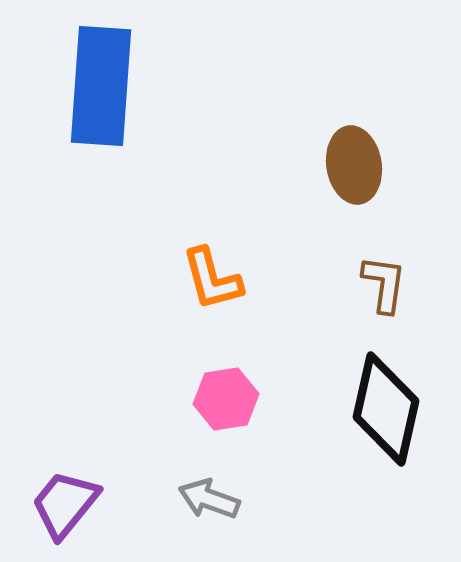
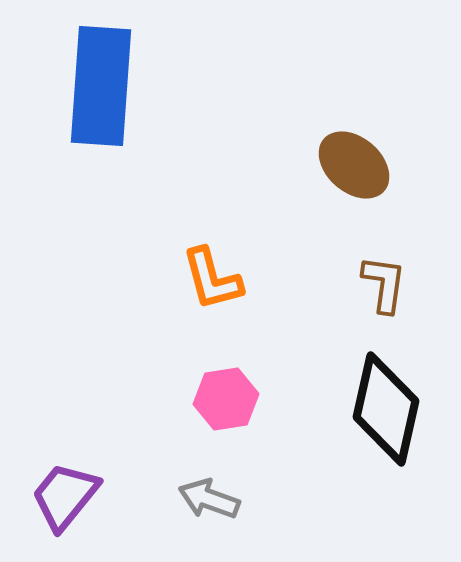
brown ellipse: rotated 40 degrees counterclockwise
purple trapezoid: moved 8 px up
